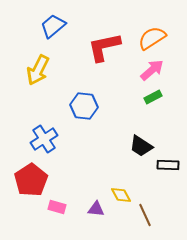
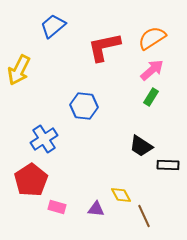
yellow arrow: moved 19 px left
green rectangle: moved 2 px left; rotated 30 degrees counterclockwise
brown line: moved 1 px left, 1 px down
